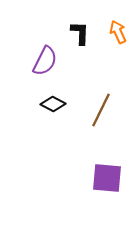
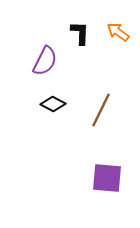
orange arrow: rotated 30 degrees counterclockwise
